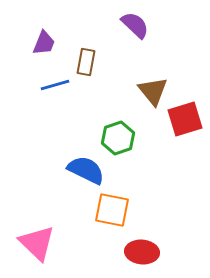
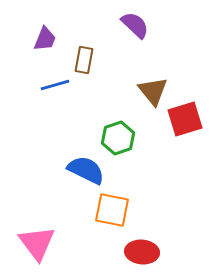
purple trapezoid: moved 1 px right, 4 px up
brown rectangle: moved 2 px left, 2 px up
pink triangle: rotated 9 degrees clockwise
